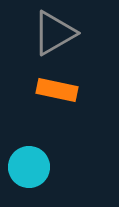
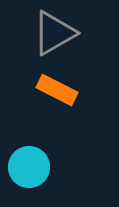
orange rectangle: rotated 15 degrees clockwise
